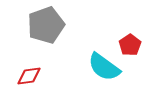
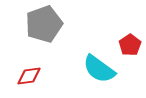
gray pentagon: moved 2 px left, 1 px up
cyan semicircle: moved 5 px left, 2 px down
